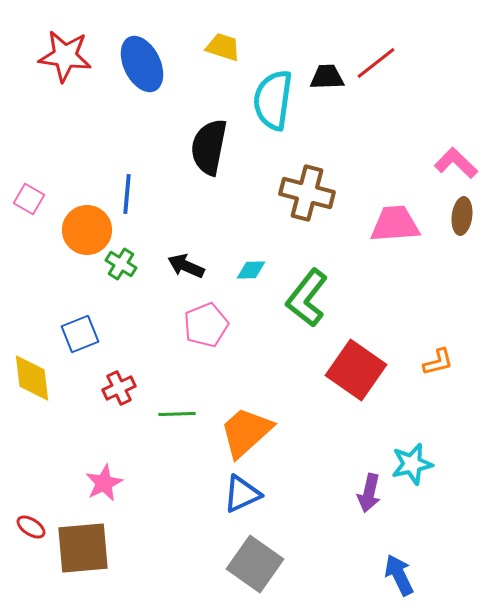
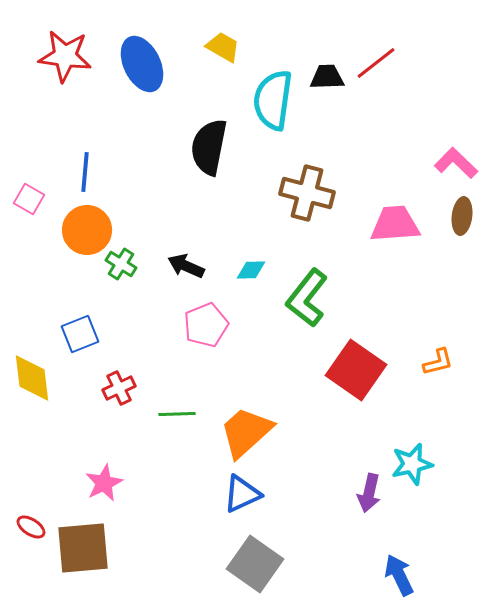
yellow trapezoid: rotated 12 degrees clockwise
blue line: moved 42 px left, 22 px up
